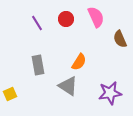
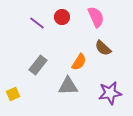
red circle: moved 4 px left, 2 px up
purple line: rotated 21 degrees counterclockwise
brown semicircle: moved 17 px left, 9 px down; rotated 24 degrees counterclockwise
gray rectangle: rotated 48 degrees clockwise
gray triangle: rotated 35 degrees counterclockwise
yellow square: moved 3 px right
